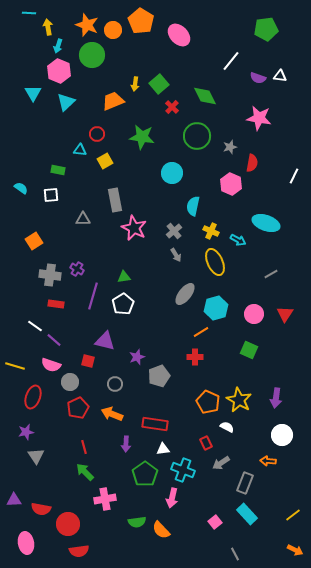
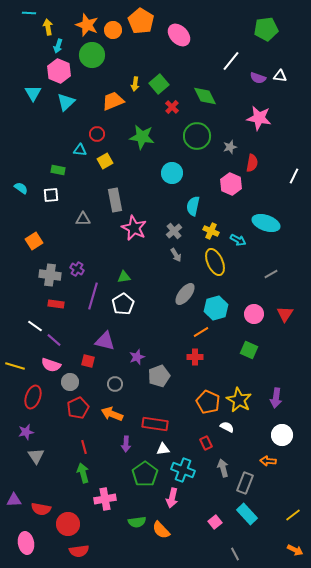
gray arrow at (221, 463): moved 2 px right, 5 px down; rotated 108 degrees clockwise
green arrow at (85, 472): moved 2 px left, 1 px down; rotated 30 degrees clockwise
